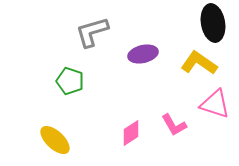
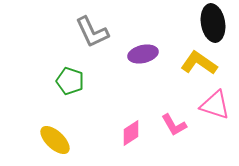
gray L-shape: rotated 99 degrees counterclockwise
pink triangle: moved 1 px down
